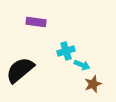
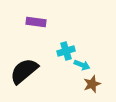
black semicircle: moved 4 px right, 1 px down
brown star: moved 1 px left
